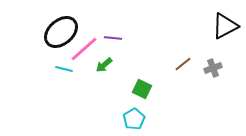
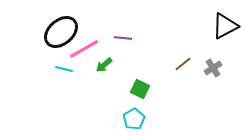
purple line: moved 10 px right
pink line: rotated 12 degrees clockwise
gray cross: rotated 12 degrees counterclockwise
green square: moved 2 px left
